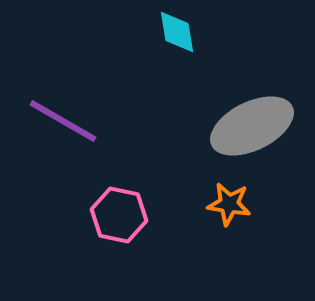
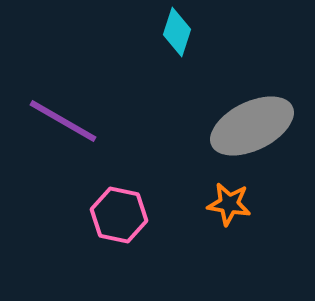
cyan diamond: rotated 27 degrees clockwise
